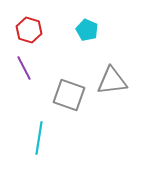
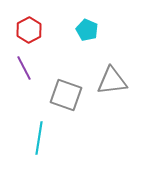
red hexagon: rotated 15 degrees clockwise
gray square: moved 3 px left
